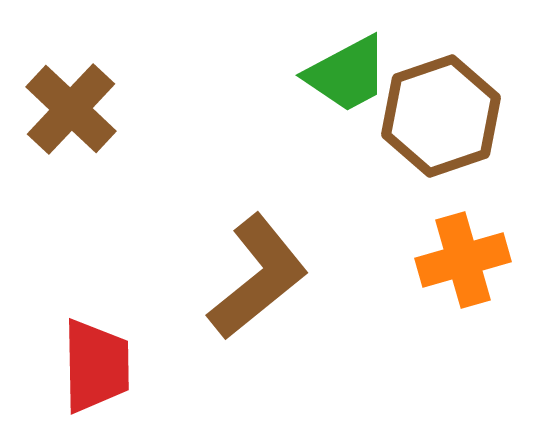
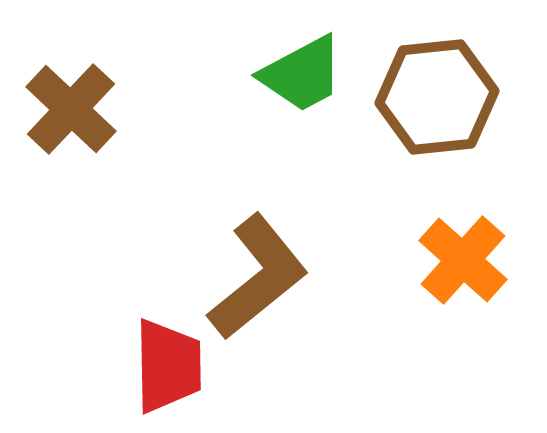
green trapezoid: moved 45 px left
brown hexagon: moved 4 px left, 19 px up; rotated 13 degrees clockwise
orange cross: rotated 32 degrees counterclockwise
red trapezoid: moved 72 px right
